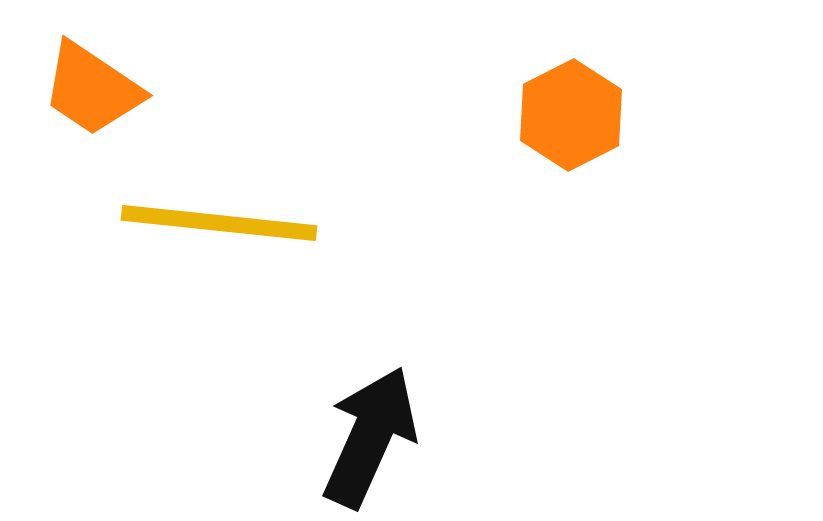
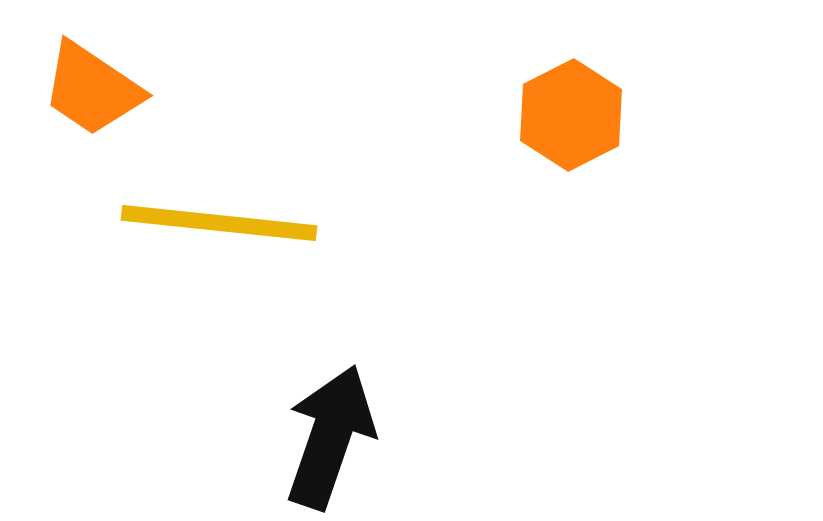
black arrow: moved 40 px left; rotated 5 degrees counterclockwise
